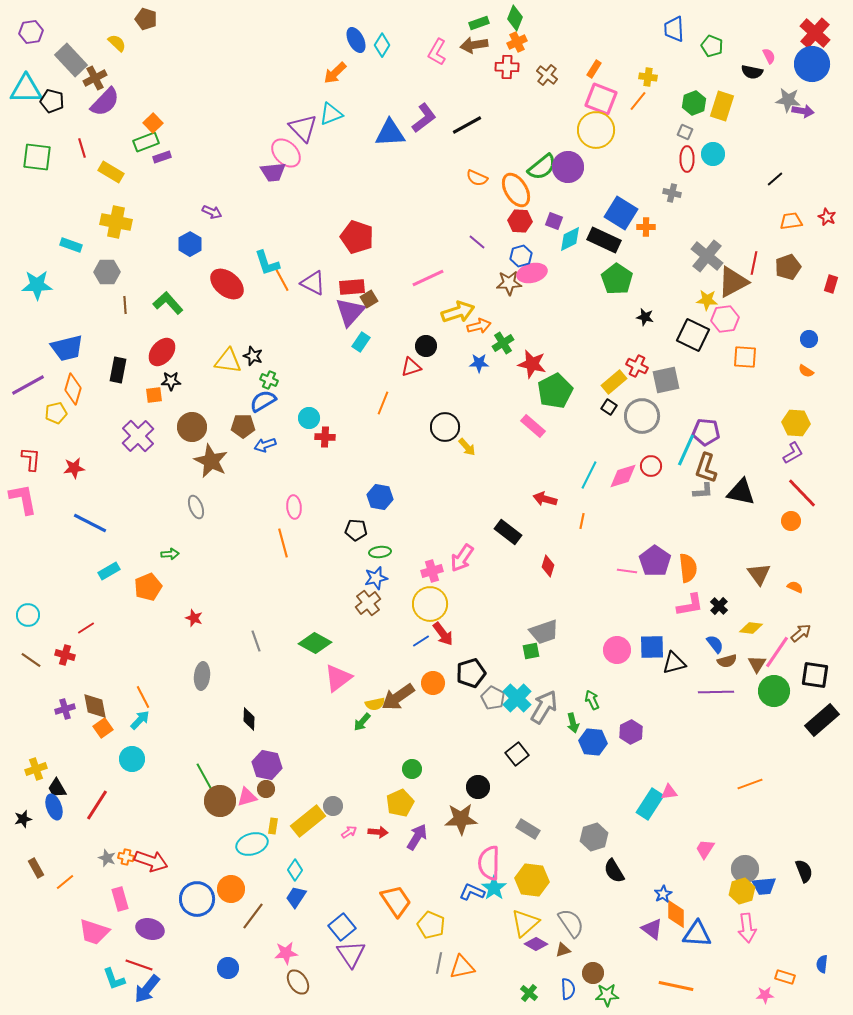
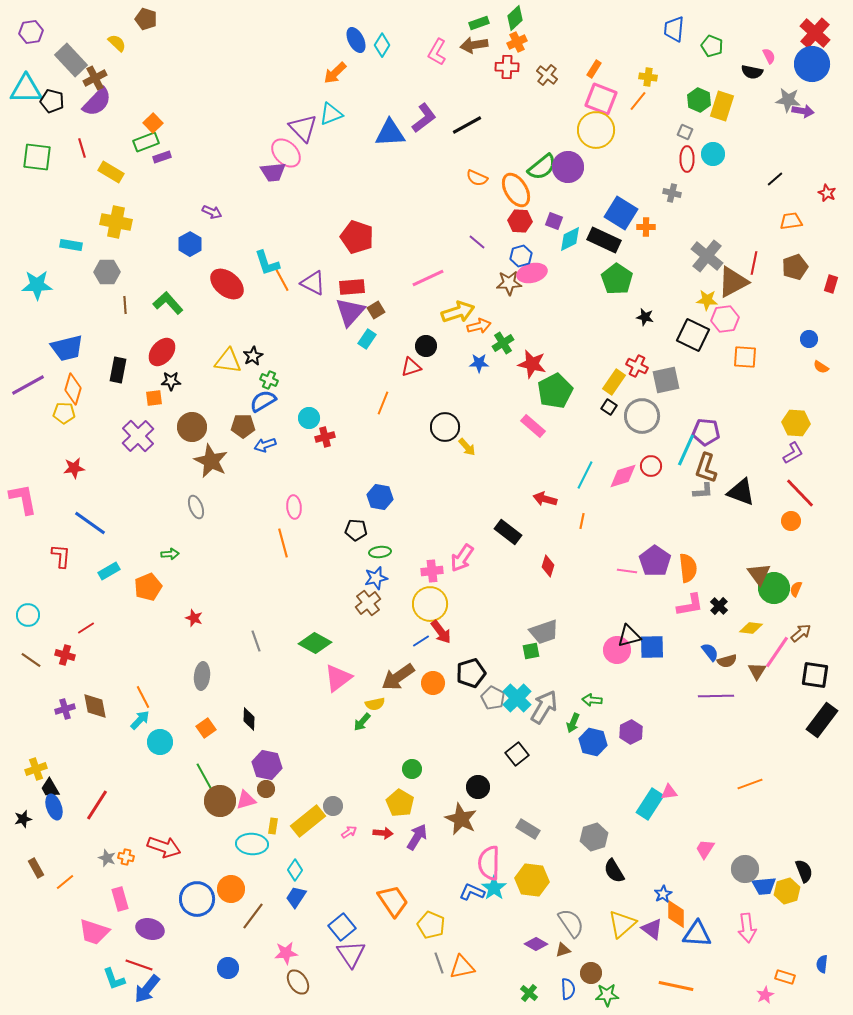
green diamond at (515, 18): rotated 25 degrees clockwise
blue trapezoid at (674, 29): rotated 8 degrees clockwise
purple semicircle at (105, 102): moved 8 px left
green hexagon at (694, 103): moved 5 px right, 3 px up; rotated 15 degrees counterclockwise
red star at (827, 217): moved 24 px up
cyan rectangle at (71, 245): rotated 10 degrees counterclockwise
brown pentagon at (788, 267): moved 7 px right
brown square at (369, 299): moved 7 px right, 11 px down
cyan rectangle at (361, 342): moved 6 px right, 3 px up
black star at (253, 356): rotated 24 degrees clockwise
orange semicircle at (806, 371): moved 15 px right, 4 px up
yellow rectangle at (614, 382): rotated 15 degrees counterclockwise
orange square at (154, 395): moved 3 px down
yellow pentagon at (56, 413): moved 8 px right; rotated 15 degrees clockwise
red cross at (325, 437): rotated 18 degrees counterclockwise
red L-shape at (31, 459): moved 30 px right, 97 px down
cyan line at (589, 475): moved 4 px left
black triangle at (741, 492): rotated 8 degrees clockwise
red line at (802, 493): moved 2 px left
blue line at (90, 523): rotated 8 degrees clockwise
pink cross at (432, 571): rotated 10 degrees clockwise
orange semicircle at (795, 587): moved 1 px right, 2 px down; rotated 91 degrees counterclockwise
red arrow at (443, 634): moved 2 px left, 2 px up
blue semicircle at (715, 644): moved 5 px left, 8 px down
black triangle at (674, 663): moved 45 px left, 27 px up
brown triangle at (757, 664): moved 7 px down
green circle at (774, 691): moved 103 px up
purple line at (716, 692): moved 4 px down
brown arrow at (398, 697): moved 20 px up
green arrow at (592, 700): rotated 60 degrees counterclockwise
black rectangle at (822, 720): rotated 12 degrees counterclockwise
green arrow at (573, 723): rotated 36 degrees clockwise
orange square at (103, 728): moved 103 px right
blue hexagon at (593, 742): rotated 8 degrees clockwise
cyan circle at (132, 759): moved 28 px right, 17 px up
black trapezoid at (57, 788): moved 7 px left
pink triangle at (247, 797): moved 1 px left, 3 px down
yellow pentagon at (400, 803): rotated 16 degrees counterclockwise
brown star at (461, 819): rotated 28 degrees clockwise
red arrow at (378, 832): moved 5 px right, 1 px down
cyan ellipse at (252, 844): rotated 20 degrees clockwise
red arrow at (151, 861): moved 13 px right, 14 px up
yellow hexagon at (742, 891): moved 45 px right
orange trapezoid at (396, 901): moved 3 px left
yellow triangle at (525, 923): moved 97 px right, 1 px down
gray line at (439, 963): rotated 30 degrees counterclockwise
brown circle at (593, 973): moved 2 px left
pink star at (765, 995): rotated 24 degrees counterclockwise
